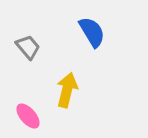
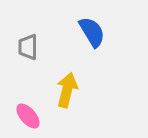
gray trapezoid: rotated 140 degrees counterclockwise
